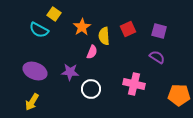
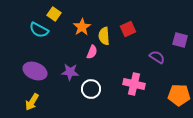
purple square: moved 21 px right, 9 px down
